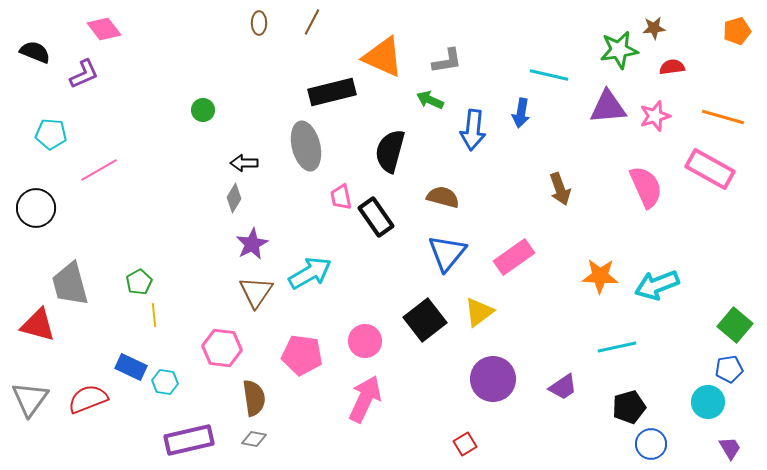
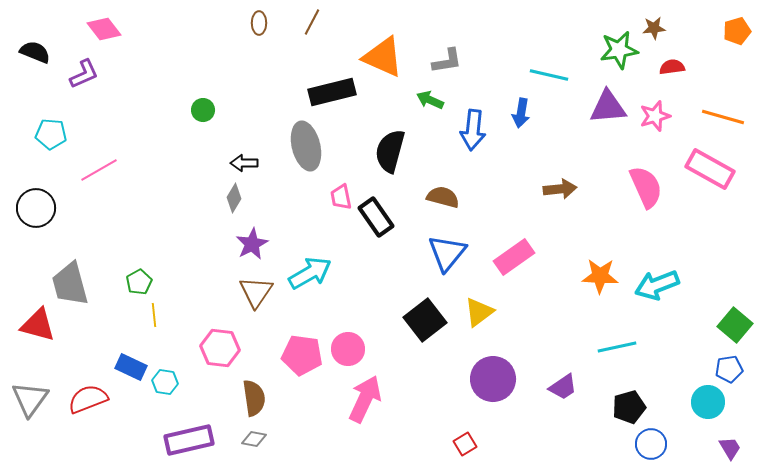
brown arrow at (560, 189): rotated 76 degrees counterclockwise
pink circle at (365, 341): moved 17 px left, 8 px down
pink hexagon at (222, 348): moved 2 px left
